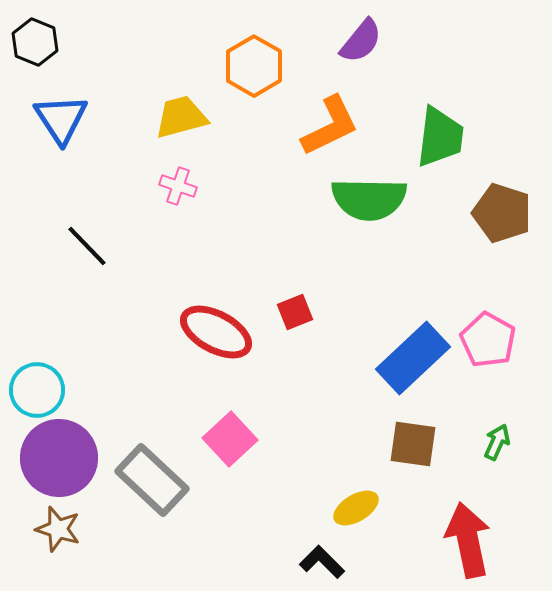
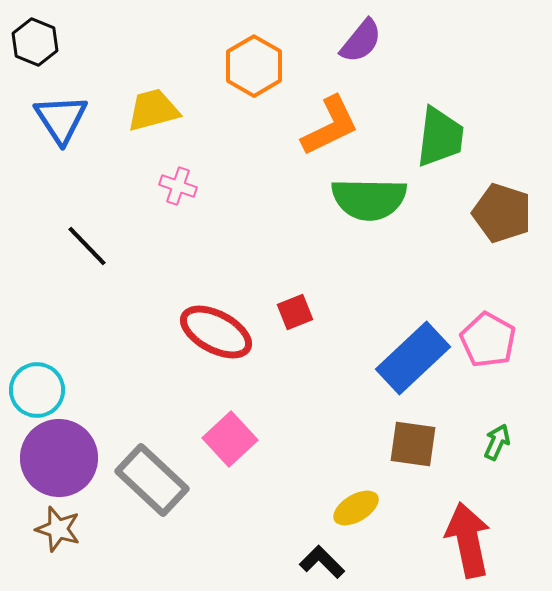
yellow trapezoid: moved 28 px left, 7 px up
